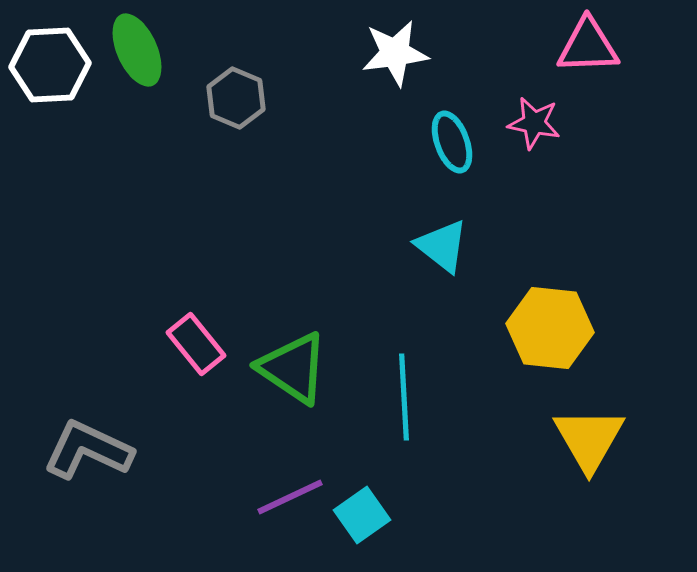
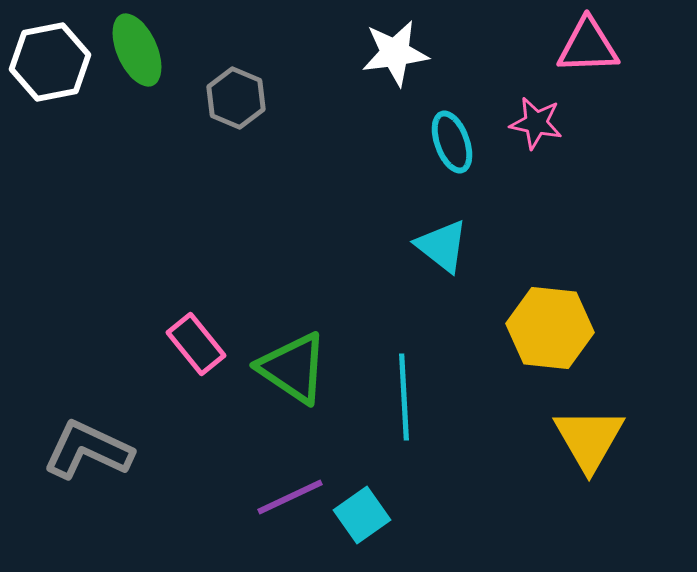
white hexagon: moved 3 px up; rotated 8 degrees counterclockwise
pink star: moved 2 px right
